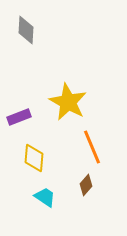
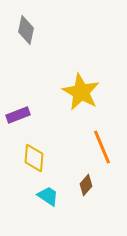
gray diamond: rotated 8 degrees clockwise
yellow star: moved 13 px right, 10 px up
purple rectangle: moved 1 px left, 2 px up
orange line: moved 10 px right
cyan trapezoid: moved 3 px right, 1 px up
